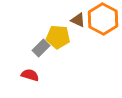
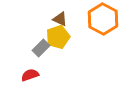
brown triangle: moved 18 px left, 1 px up
yellow pentagon: rotated 25 degrees counterclockwise
red semicircle: rotated 36 degrees counterclockwise
